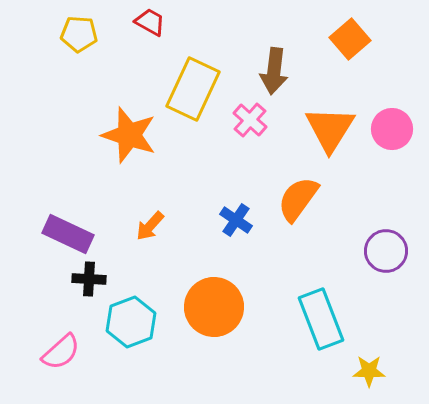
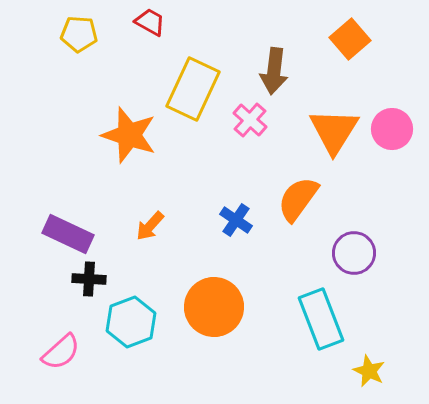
orange triangle: moved 4 px right, 2 px down
purple circle: moved 32 px left, 2 px down
yellow star: rotated 24 degrees clockwise
